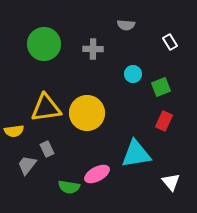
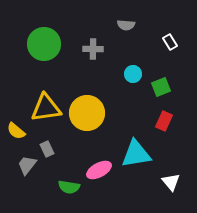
yellow semicircle: moved 2 px right; rotated 48 degrees clockwise
pink ellipse: moved 2 px right, 4 px up
